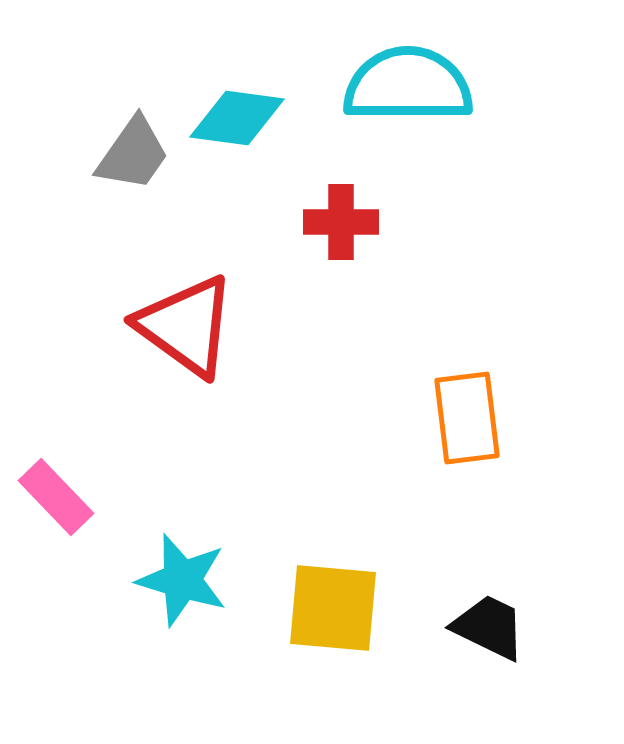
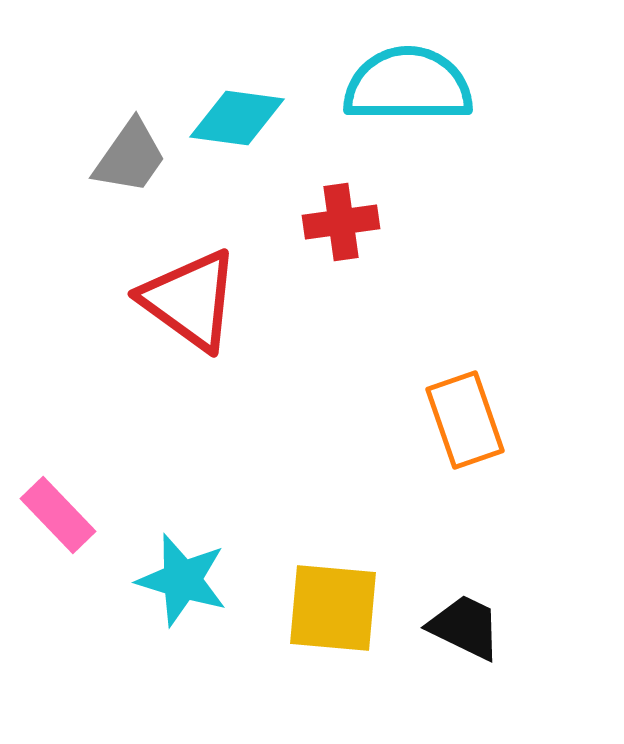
gray trapezoid: moved 3 px left, 3 px down
red cross: rotated 8 degrees counterclockwise
red triangle: moved 4 px right, 26 px up
orange rectangle: moved 2 px left, 2 px down; rotated 12 degrees counterclockwise
pink rectangle: moved 2 px right, 18 px down
black trapezoid: moved 24 px left
